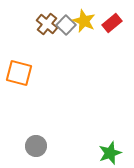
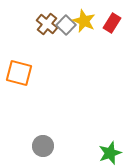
red rectangle: rotated 18 degrees counterclockwise
gray circle: moved 7 px right
